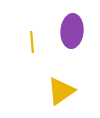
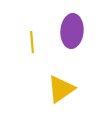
yellow triangle: moved 2 px up
